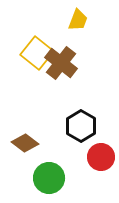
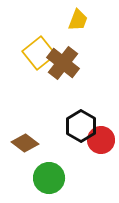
yellow square: moved 2 px right; rotated 12 degrees clockwise
brown cross: moved 2 px right
red circle: moved 17 px up
